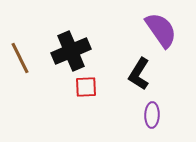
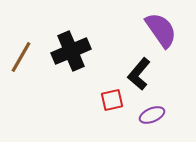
brown line: moved 1 px right, 1 px up; rotated 56 degrees clockwise
black L-shape: rotated 8 degrees clockwise
red square: moved 26 px right, 13 px down; rotated 10 degrees counterclockwise
purple ellipse: rotated 65 degrees clockwise
